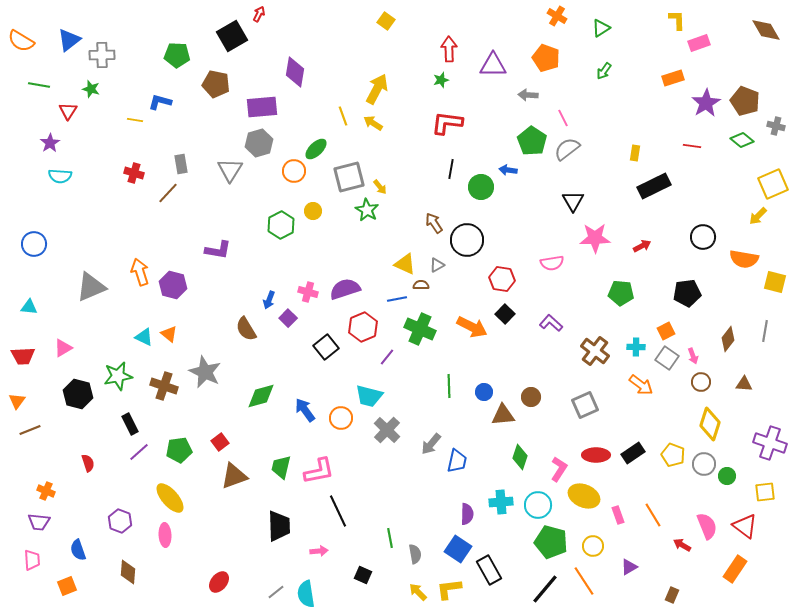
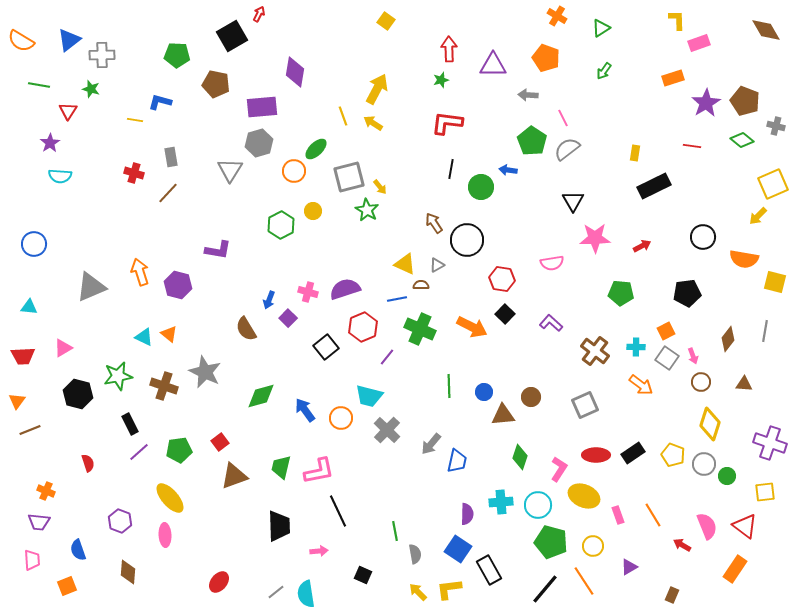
gray rectangle at (181, 164): moved 10 px left, 7 px up
purple hexagon at (173, 285): moved 5 px right
green line at (390, 538): moved 5 px right, 7 px up
